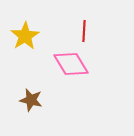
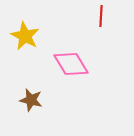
red line: moved 17 px right, 15 px up
yellow star: rotated 12 degrees counterclockwise
